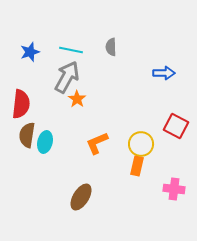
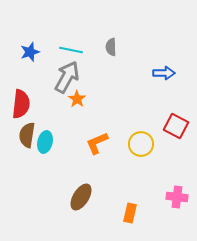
orange rectangle: moved 7 px left, 47 px down
pink cross: moved 3 px right, 8 px down
